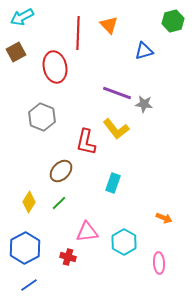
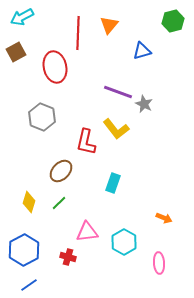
orange triangle: rotated 24 degrees clockwise
blue triangle: moved 2 px left
purple line: moved 1 px right, 1 px up
gray star: rotated 18 degrees clockwise
yellow diamond: rotated 15 degrees counterclockwise
blue hexagon: moved 1 px left, 2 px down
